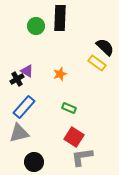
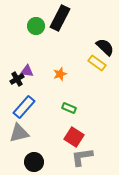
black rectangle: rotated 25 degrees clockwise
purple triangle: rotated 24 degrees counterclockwise
